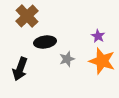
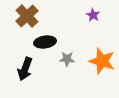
purple star: moved 5 px left, 21 px up
gray star: rotated 21 degrees clockwise
black arrow: moved 5 px right
